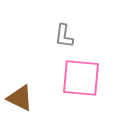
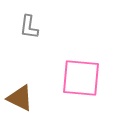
gray L-shape: moved 35 px left, 9 px up
